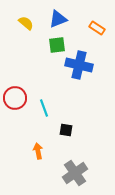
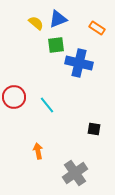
yellow semicircle: moved 10 px right
green square: moved 1 px left
blue cross: moved 2 px up
red circle: moved 1 px left, 1 px up
cyan line: moved 3 px right, 3 px up; rotated 18 degrees counterclockwise
black square: moved 28 px right, 1 px up
